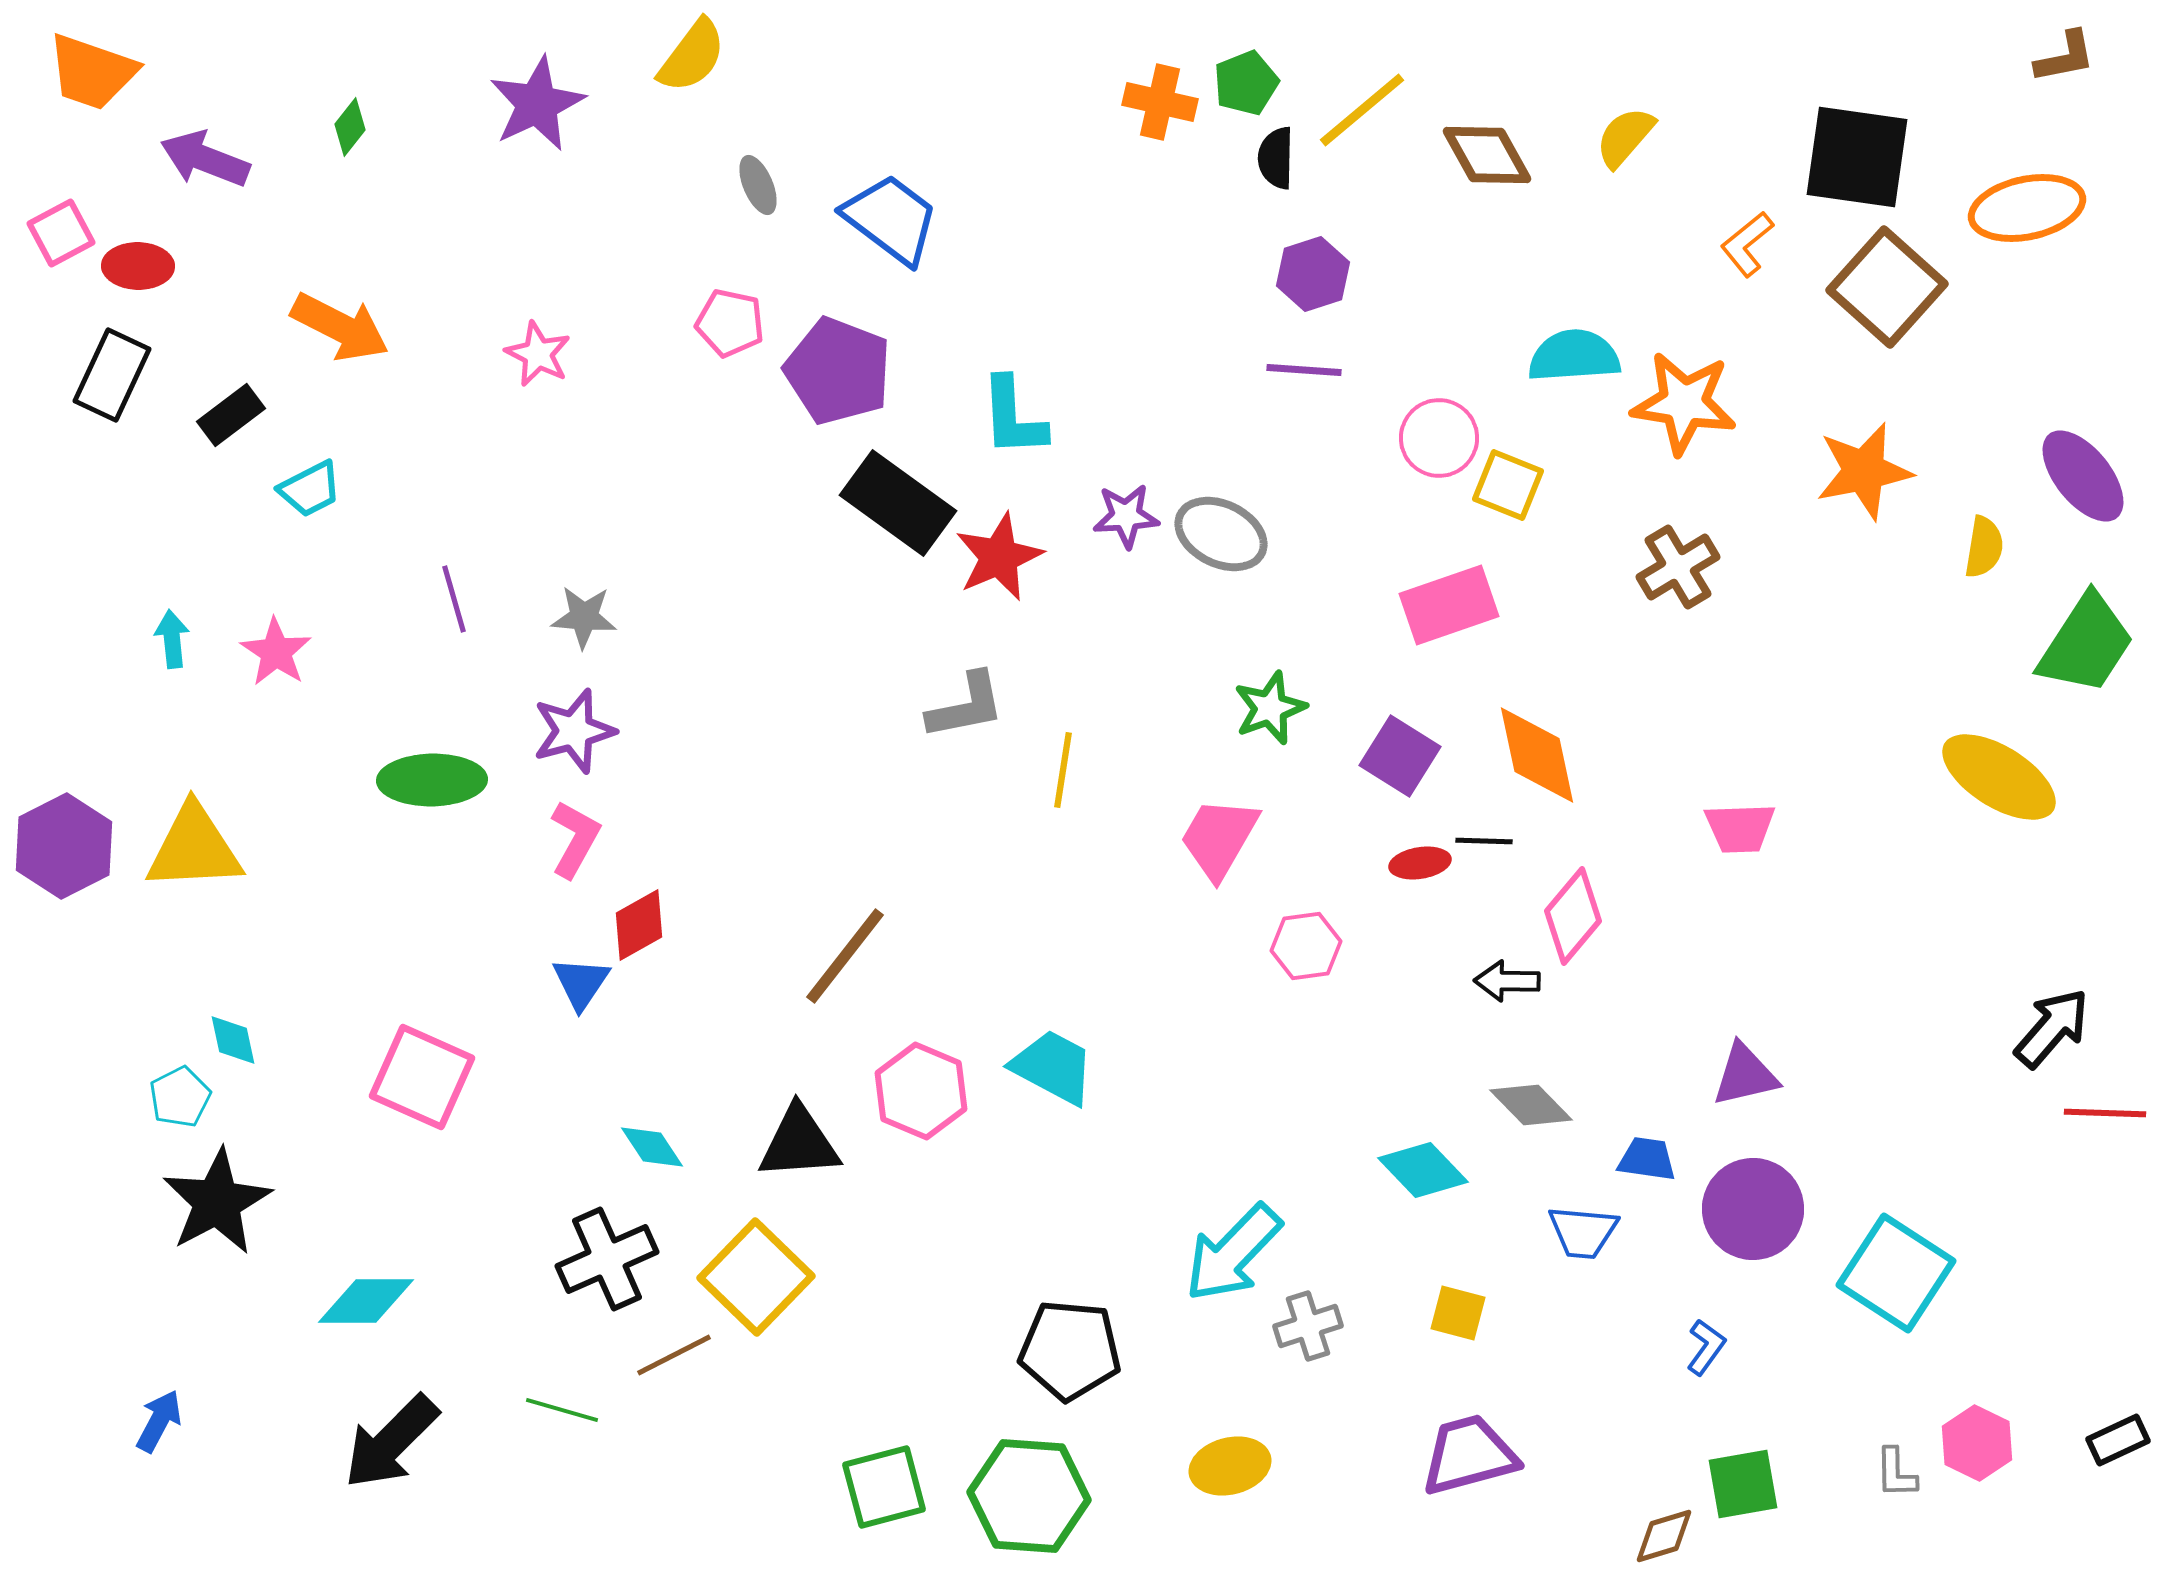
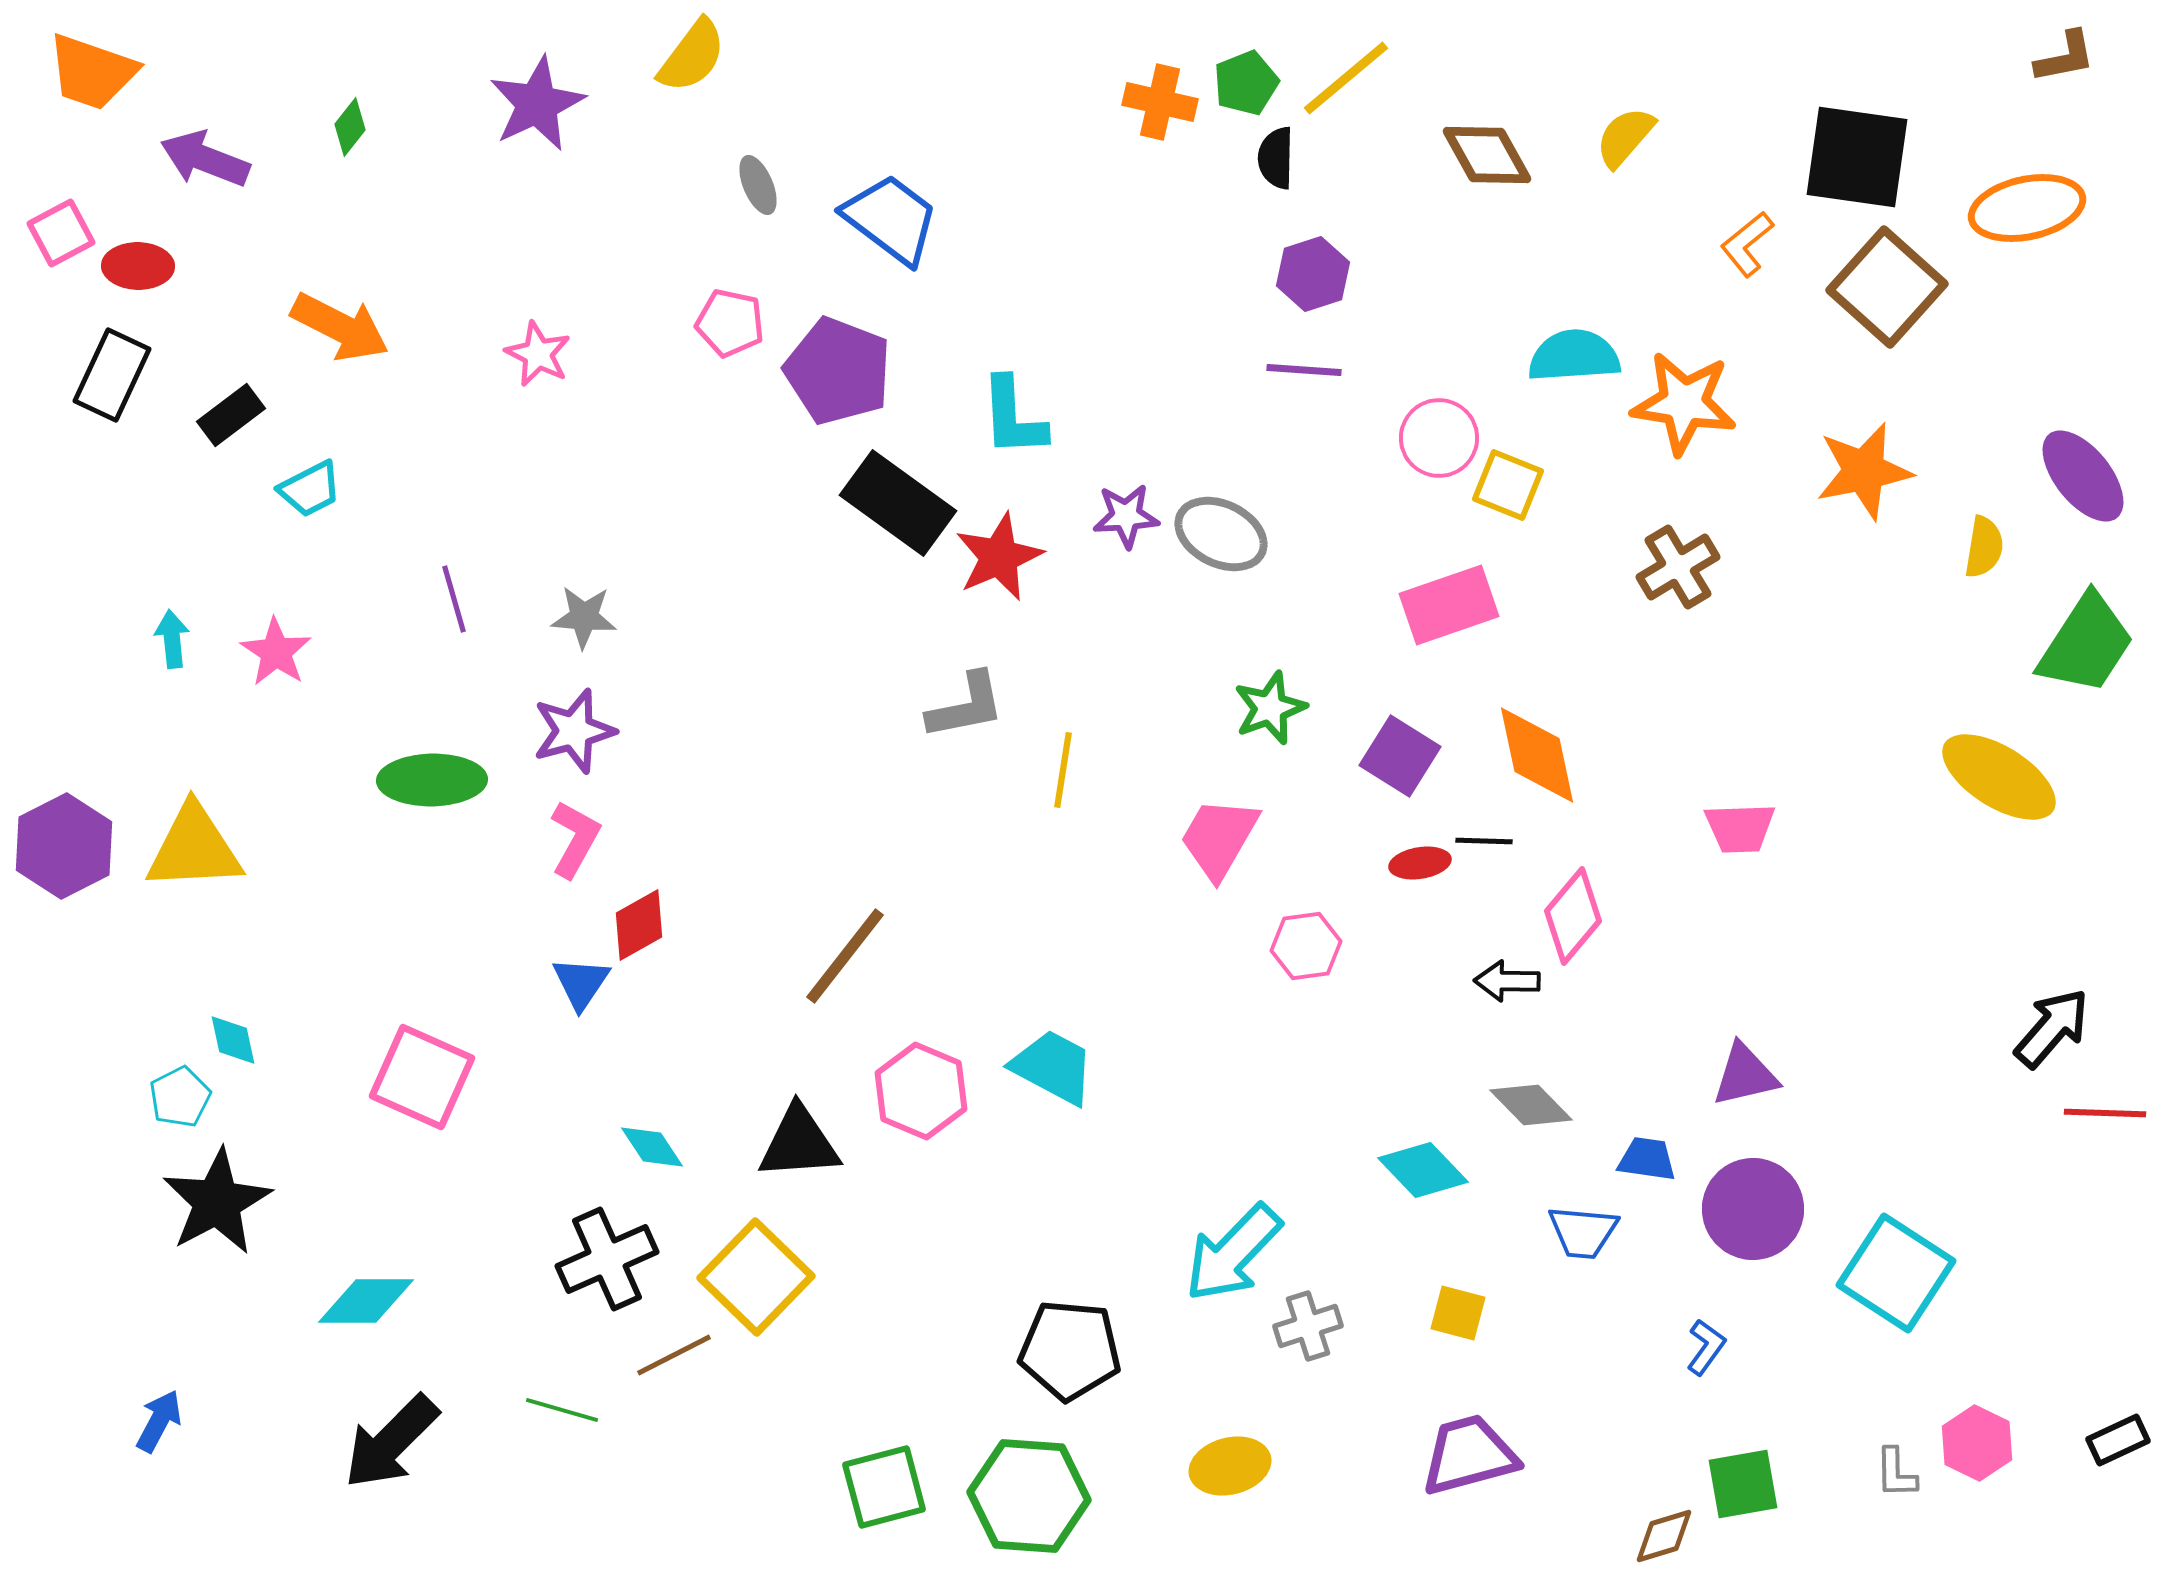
yellow line at (1362, 110): moved 16 px left, 32 px up
